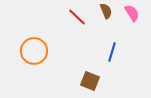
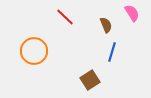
brown semicircle: moved 14 px down
red line: moved 12 px left
brown square: moved 1 px up; rotated 36 degrees clockwise
